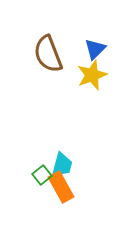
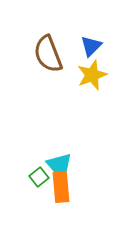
blue triangle: moved 4 px left, 3 px up
cyan trapezoid: moved 3 px left, 1 px up; rotated 60 degrees clockwise
green square: moved 3 px left, 2 px down
orange rectangle: rotated 24 degrees clockwise
